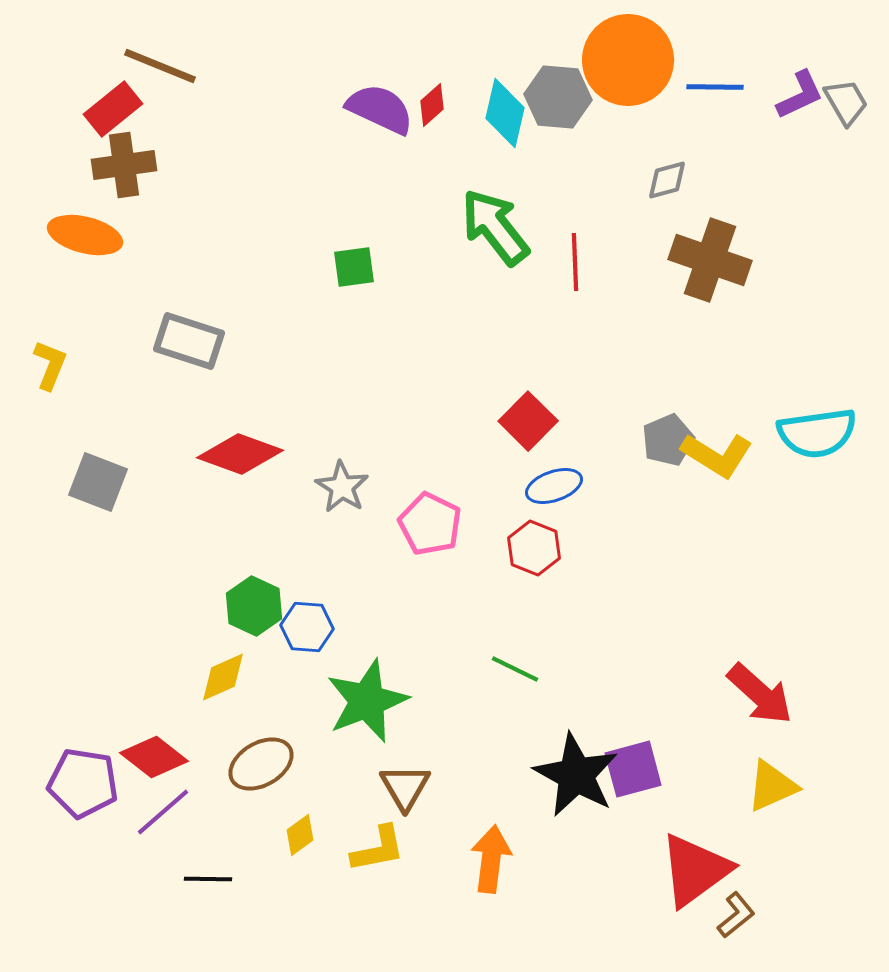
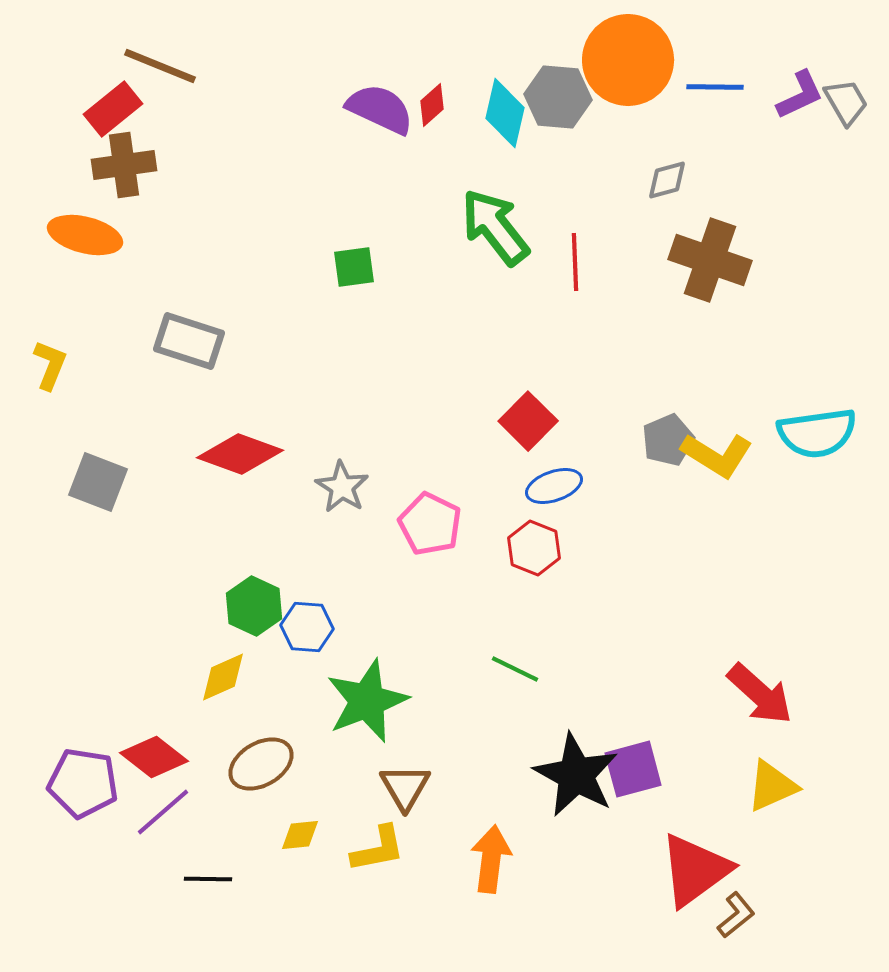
yellow diamond at (300, 835): rotated 30 degrees clockwise
